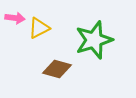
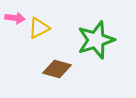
green star: moved 2 px right
